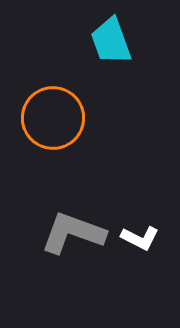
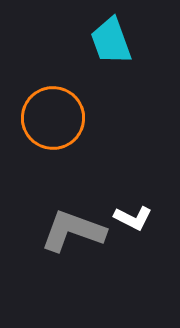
gray L-shape: moved 2 px up
white L-shape: moved 7 px left, 20 px up
